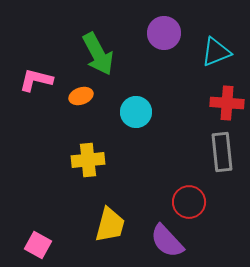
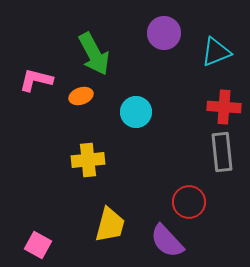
green arrow: moved 4 px left
red cross: moved 3 px left, 4 px down
